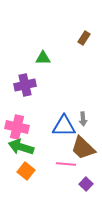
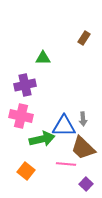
pink cross: moved 4 px right, 11 px up
green arrow: moved 21 px right, 8 px up; rotated 150 degrees clockwise
